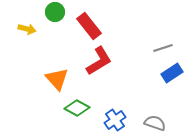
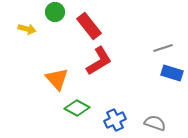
blue rectangle: rotated 50 degrees clockwise
blue cross: rotated 10 degrees clockwise
